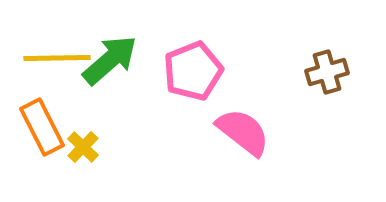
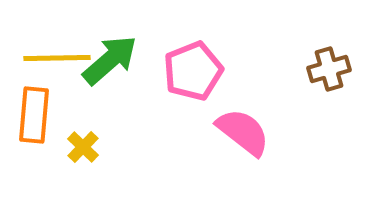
brown cross: moved 2 px right, 3 px up
orange rectangle: moved 8 px left, 12 px up; rotated 32 degrees clockwise
